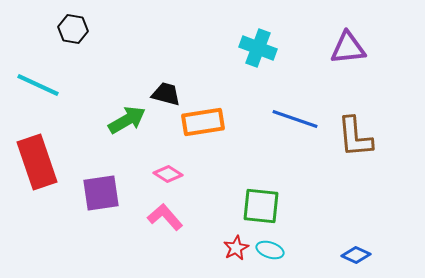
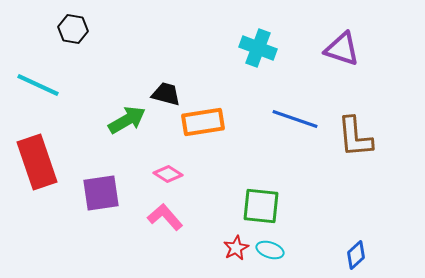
purple triangle: moved 6 px left, 1 px down; rotated 24 degrees clockwise
blue diamond: rotated 68 degrees counterclockwise
